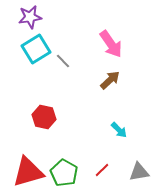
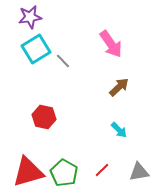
brown arrow: moved 9 px right, 7 px down
